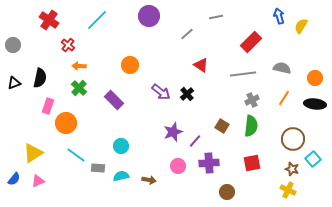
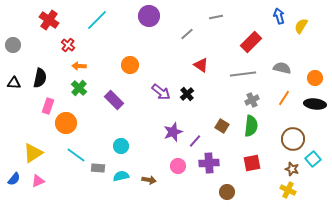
black triangle at (14, 83): rotated 24 degrees clockwise
